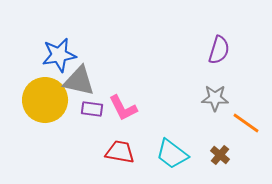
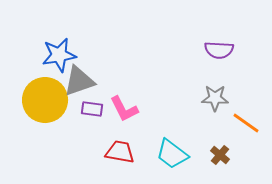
purple semicircle: rotated 76 degrees clockwise
gray triangle: rotated 32 degrees counterclockwise
pink L-shape: moved 1 px right, 1 px down
